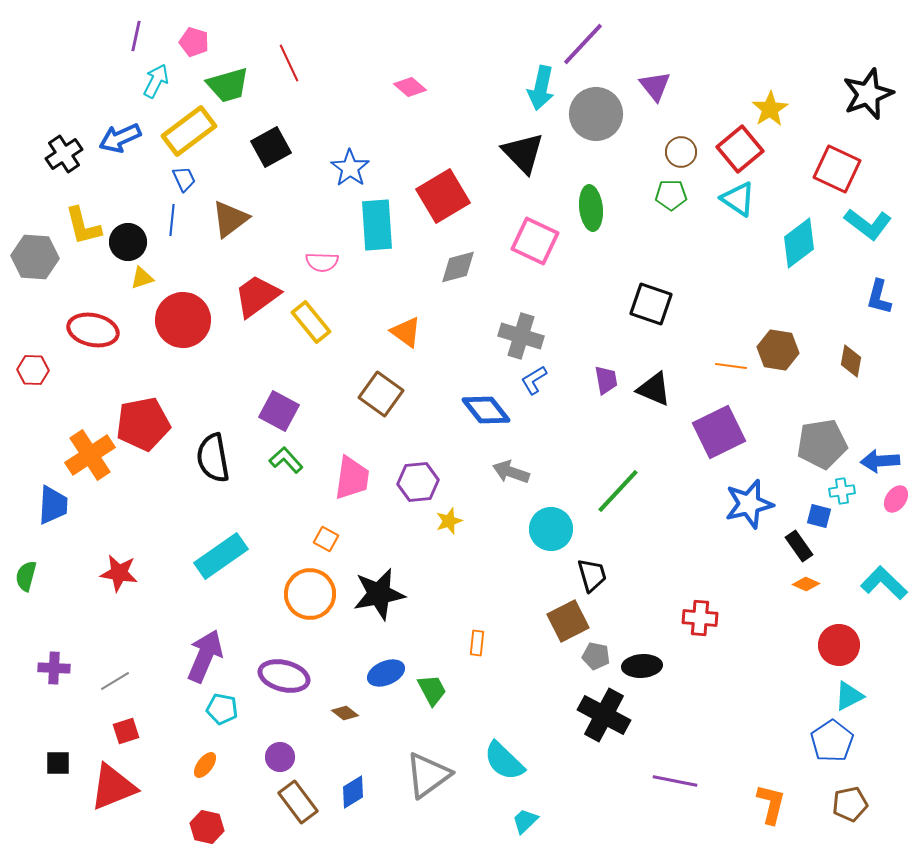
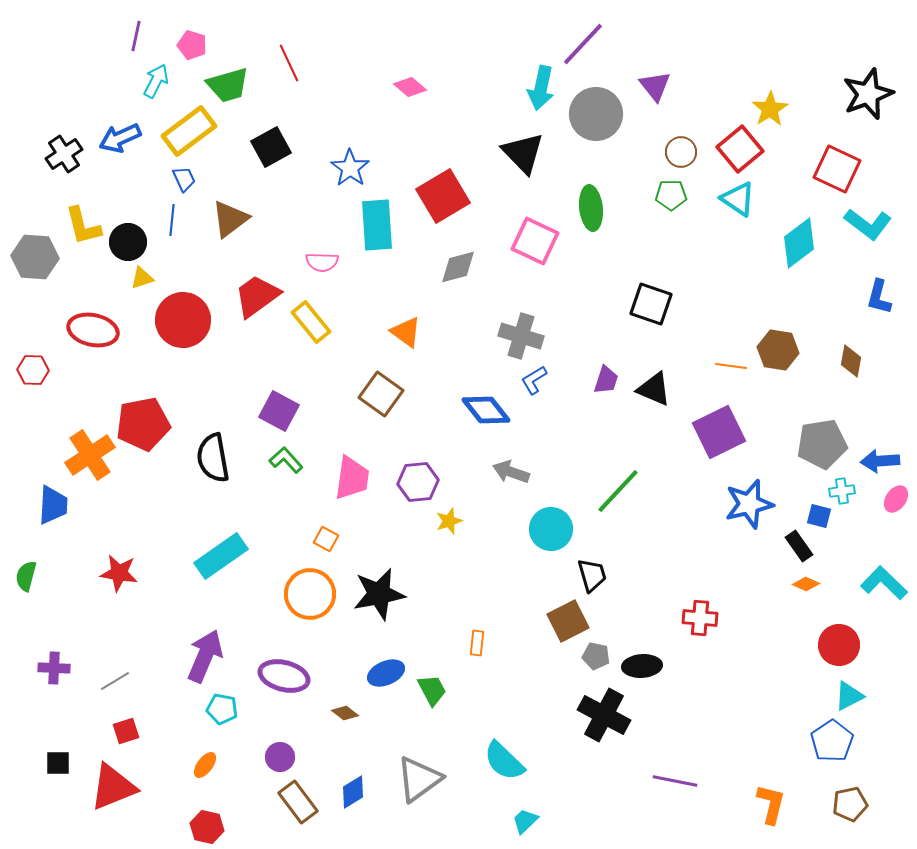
pink pentagon at (194, 42): moved 2 px left, 3 px down
purple trapezoid at (606, 380): rotated 28 degrees clockwise
gray triangle at (428, 775): moved 9 px left, 4 px down
